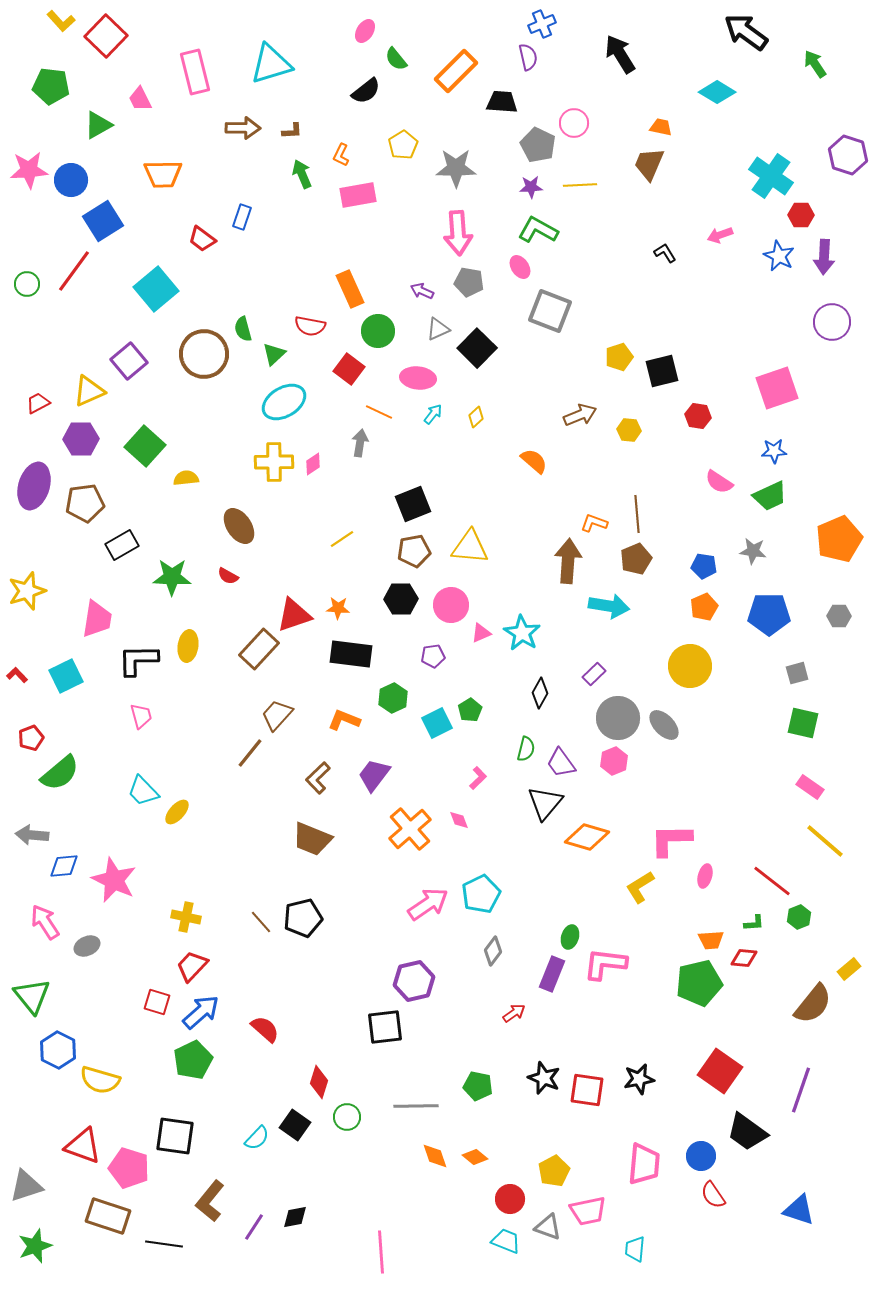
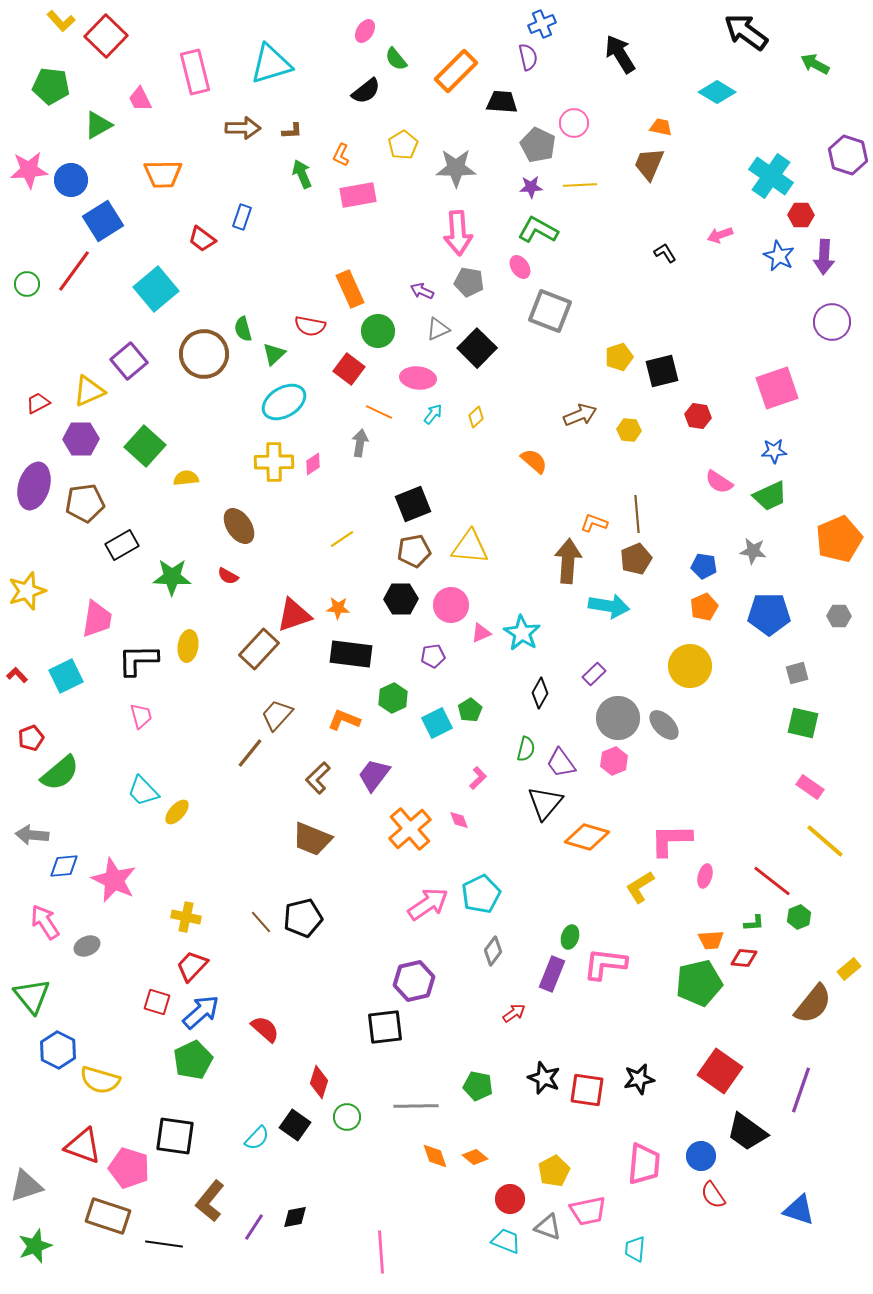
green arrow at (815, 64): rotated 28 degrees counterclockwise
